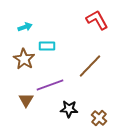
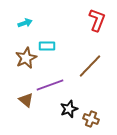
red L-shape: rotated 50 degrees clockwise
cyan arrow: moved 4 px up
brown star: moved 2 px right, 1 px up; rotated 15 degrees clockwise
brown triangle: rotated 21 degrees counterclockwise
black star: rotated 24 degrees counterclockwise
brown cross: moved 8 px left, 1 px down; rotated 21 degrees counterclockwise
